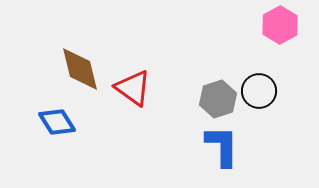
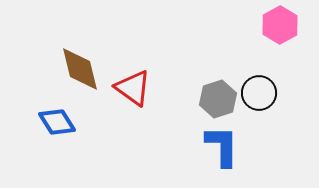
black circle: moved 2 px down
